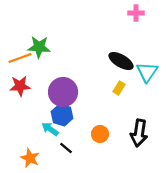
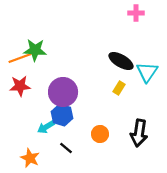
green star: moved 4 px left, 3 px down
cyan arrow: moved 4 px left, 2 px up; rotated 66 degrees counterclockwise
